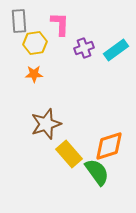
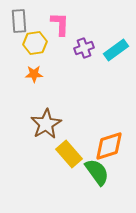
brown star: rotated 12 degrees counterclockwise
